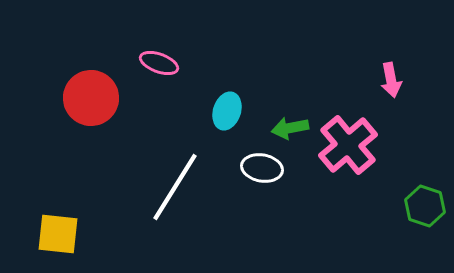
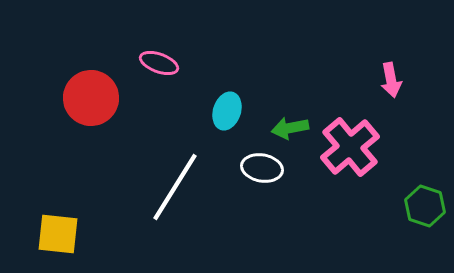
pink cross: moved 2 px right, 2 px down
